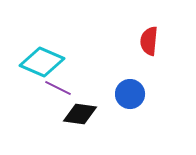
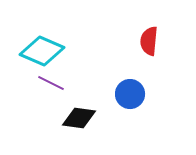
cyan diamond: moved 11 px up
purple line: moved 7 px left, 5 px up
black diamond: moved 1 px left, 4 px down
